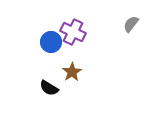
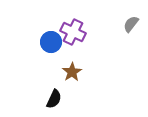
black semicircle: moved 5 px right, 11 px down; rotated 96 degrees counterclockwise
